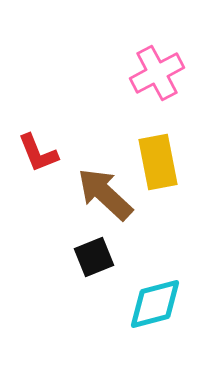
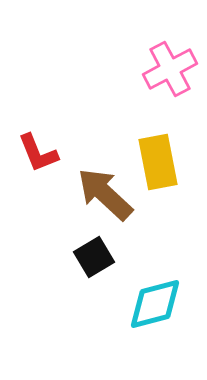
pink cross: moved 13 px right, 4 px up
black square: rotated 9 degrees counterclockwise
